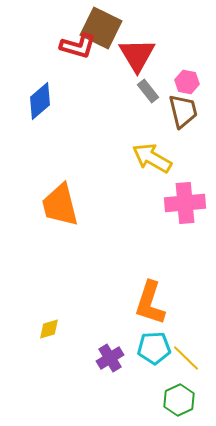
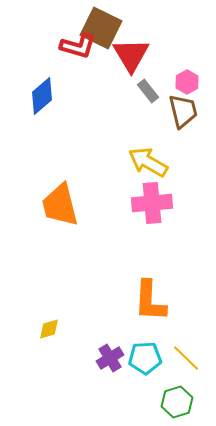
red triangle: moved 6 px left
pink hexagon: rotated 20 degrees clockwise
blue diamond: moved 2 px right, 5 px up
yellow arrow: moved 4 px left, 4 px down
pink cross: moved 33 px left
orange L-shape: moved 2 px up; rotated 15 degrees counterclockwise
cyan pentagon: moved 9 px left, 10 px down
green hexagon: moved 2 px left, 2 px down; rotated 8 degrees clockwise
